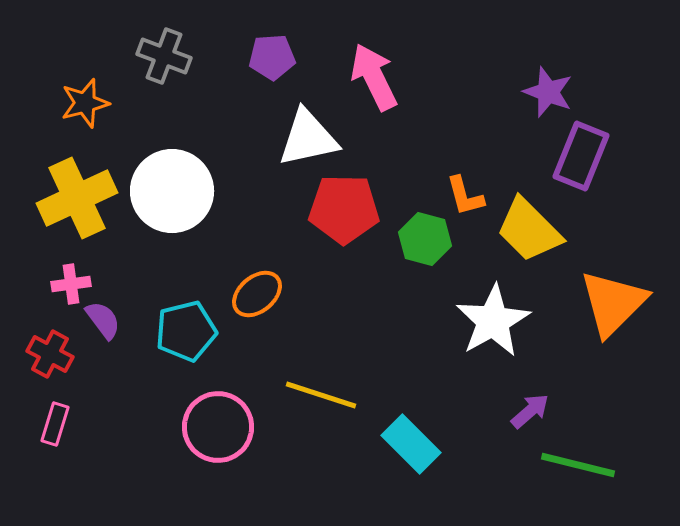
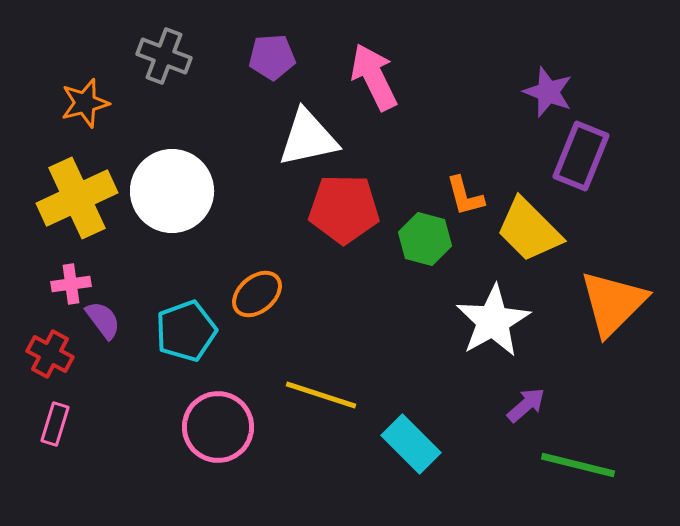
cyan pentagon: rotated 6 degrees counterclockwise
purple arrow: moved 4 px left, 6 px up
